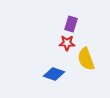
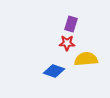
yellow semicircle: rotated 105 degrees clockwise
blue diamond: moved 3 px up
